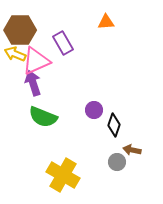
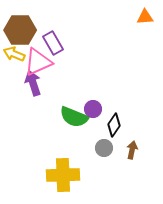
orange triangle: moved 39 px right, 5 px up
purple rectangle: moved 10 px left
yellow arrow: moved 1 px left
pink triangle: moved 2 px right, 1 px down
purple circle: moved 1 px left, 1 px up
green semicircle: moved 31 px right
black diamond: rotated 15 degrees clockwise
brown arrow: rotated 90 degrees clockwise
gray circle: moved 13 px left, 14 px up
yellow cross: rotated 32 degrees counterclockwise
